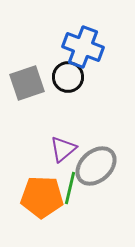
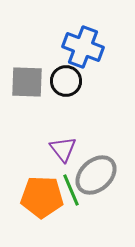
black circle: moved 2 px left, 4 px down
gray square: moved 1 px up; rotated 21 degrees clockwise
purple triangle: rotated 28 degrees counterclockwise
gray ellipse: moved 9 px down
green line: moved 1 px right, 2 px down; rotated 36 degrees counterclockwise
